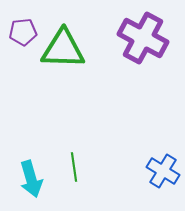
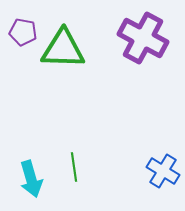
purple pentagon: rotated 16 degrees clockwise
